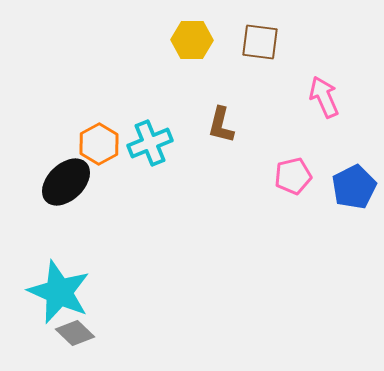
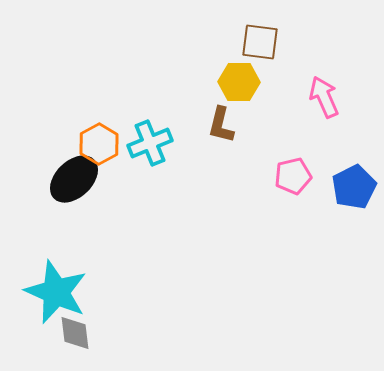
yellow hexagon: moved 47 px right, 42 px down
black ellipse: moved 8 px right, 3 px up
cyan star: moved 3 px left
gray diamond: rotated 39 degrees clockwise
